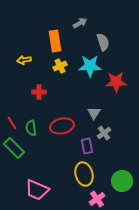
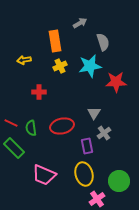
cyan star: rotated 10 degrees counterclockwise
red line: moved 1 px left; rotated 32 degrees counterclockwise
green circle: moved 3 px left
pink trapezoid: moved 7 px right, 15 px up
